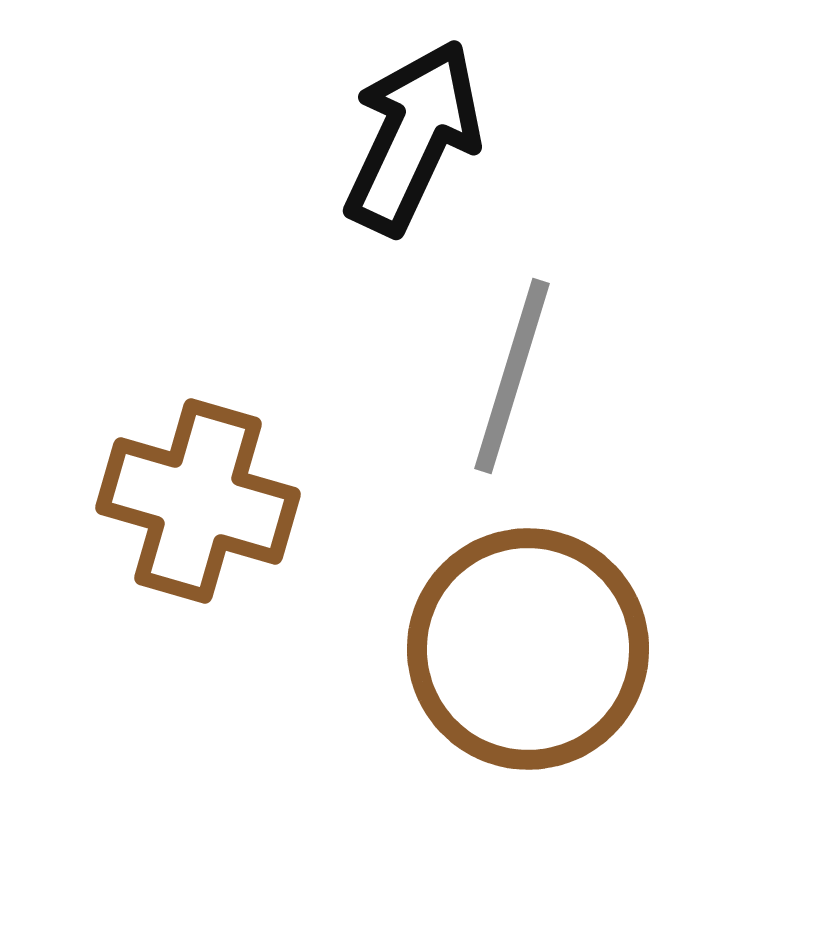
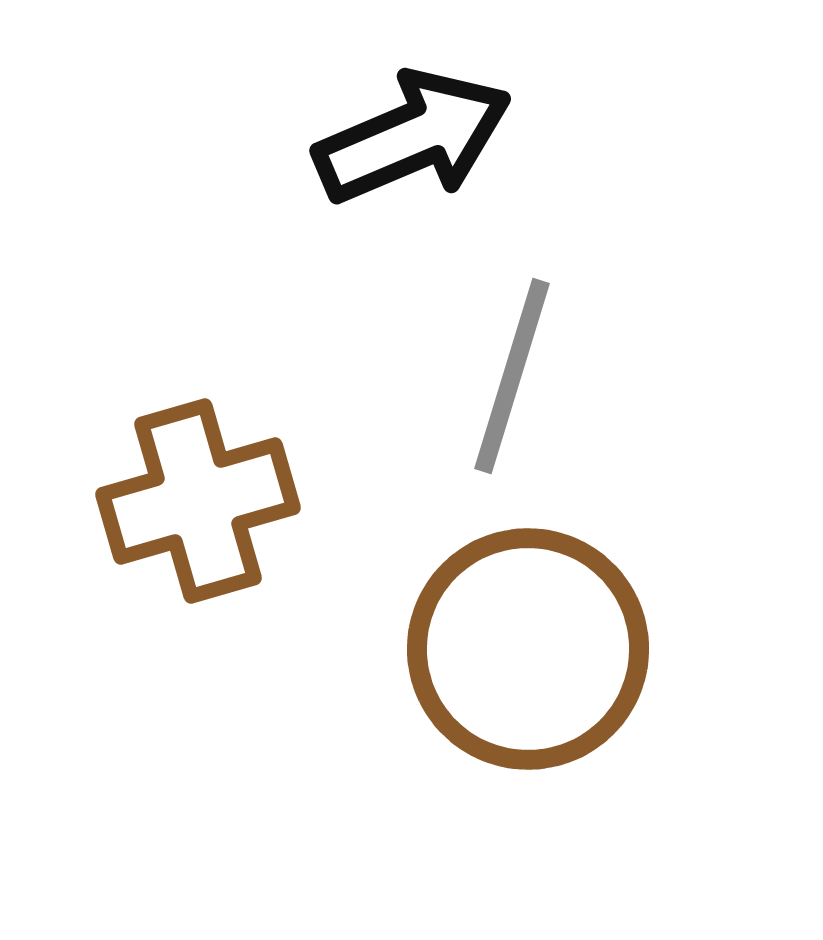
black arrow: rotated 42 degrees clockwise
brown cross: rotated 32 degrees counterclockwise
